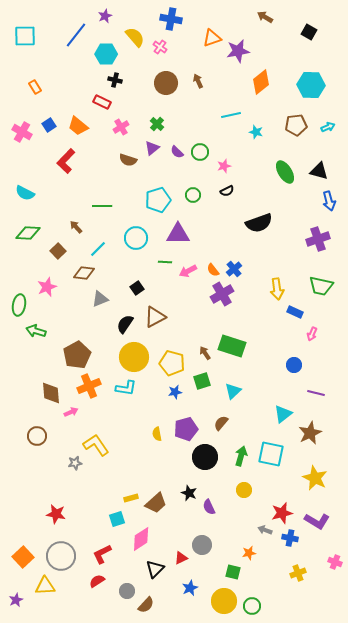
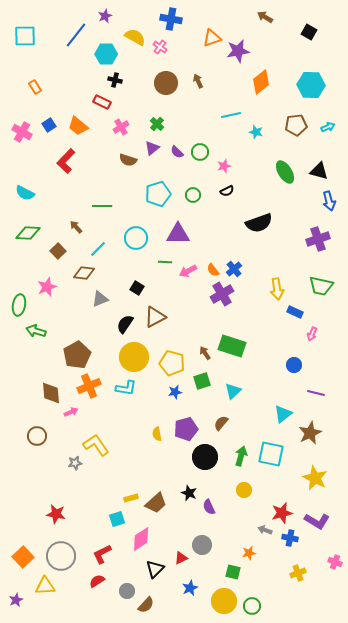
yellow semicircle at (135, 37): rotated 20 degrees counterclockwise
cyan pentagon at (158, 200): moved 6 px up
black square at (137, 288): rotated 24 degrees counterclockwise
